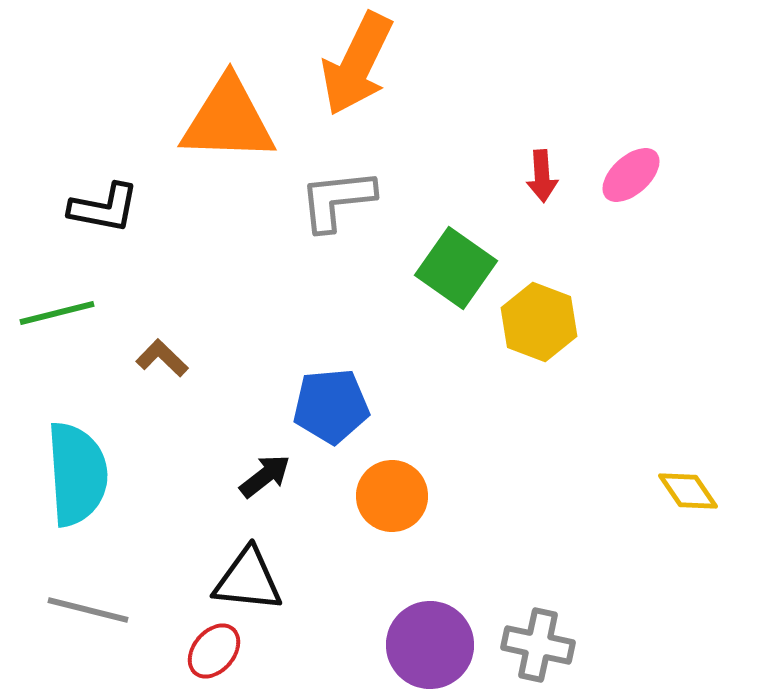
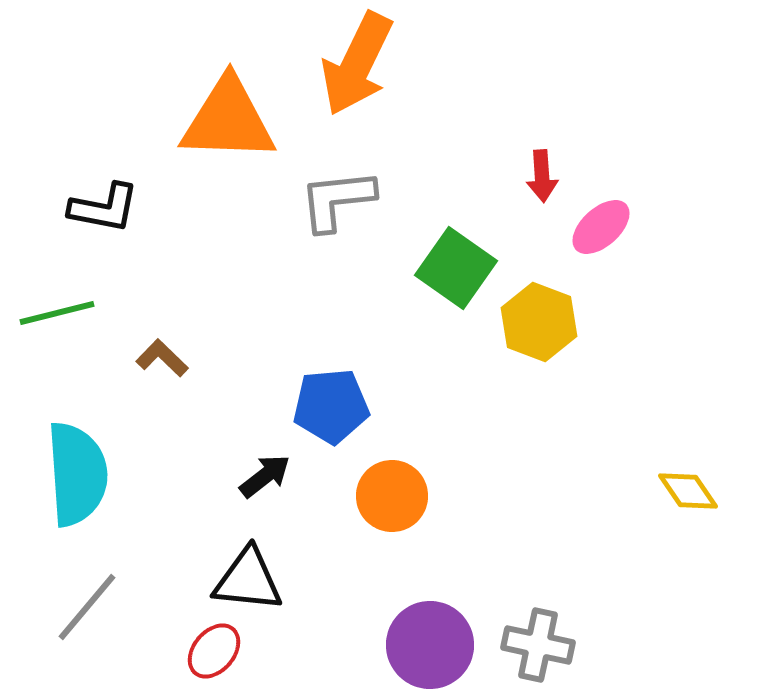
pink ellipse: moved 30 px left, 52 px down
gray line: moved 1 px left, 3 px up; rotated 64 degrees counterclockwise
